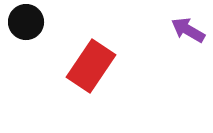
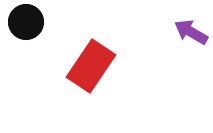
purple arrow: moved 3 px right, 2 px down
